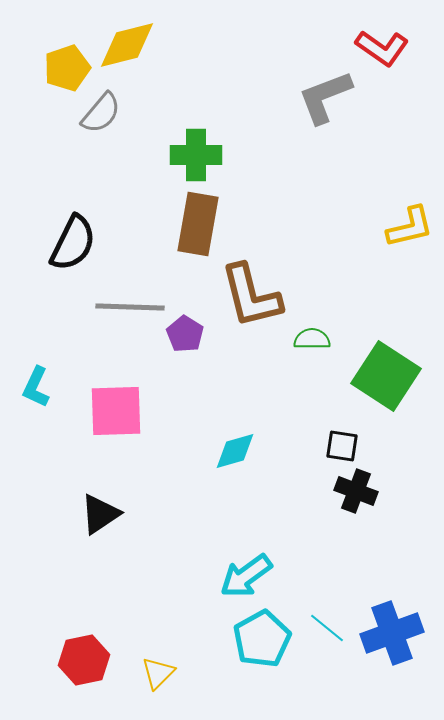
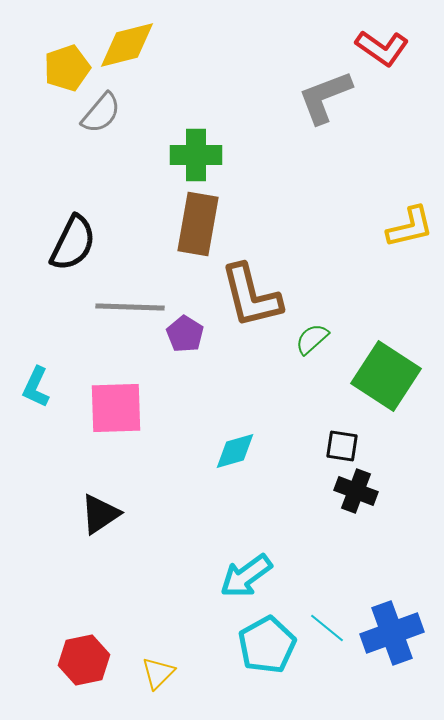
green semicircle: rotated 42 degrees counterclockwise
pink square: moved 3 px up
cyan pentagon: moved 5 px right, 6 px down
